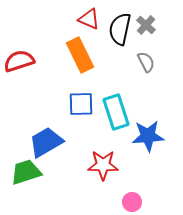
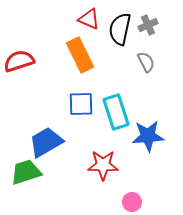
gray cross: moved 2 px right; rotated 24 degrees clockwise
